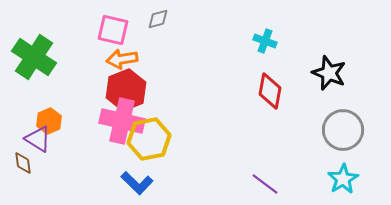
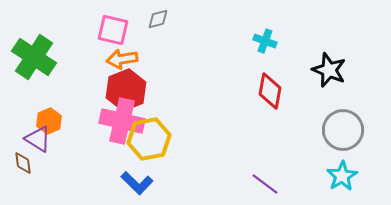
black star: moved 3 px up
cyan star: moved 1 px left, 3 px up
